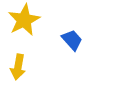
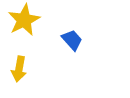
yellow arrow: moved 1 px right, 2 px down
